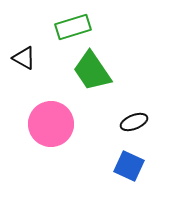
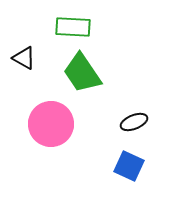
green rectangle: rotated 20 degrees clockwise
green trapezoid: moved 10 px left, 2 px down
